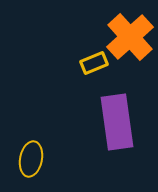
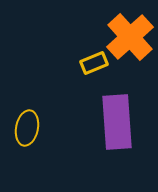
purple rectangle: rotated 4 degrees clockwise
yellow ellipse: moved 4 px left, 31 px up
